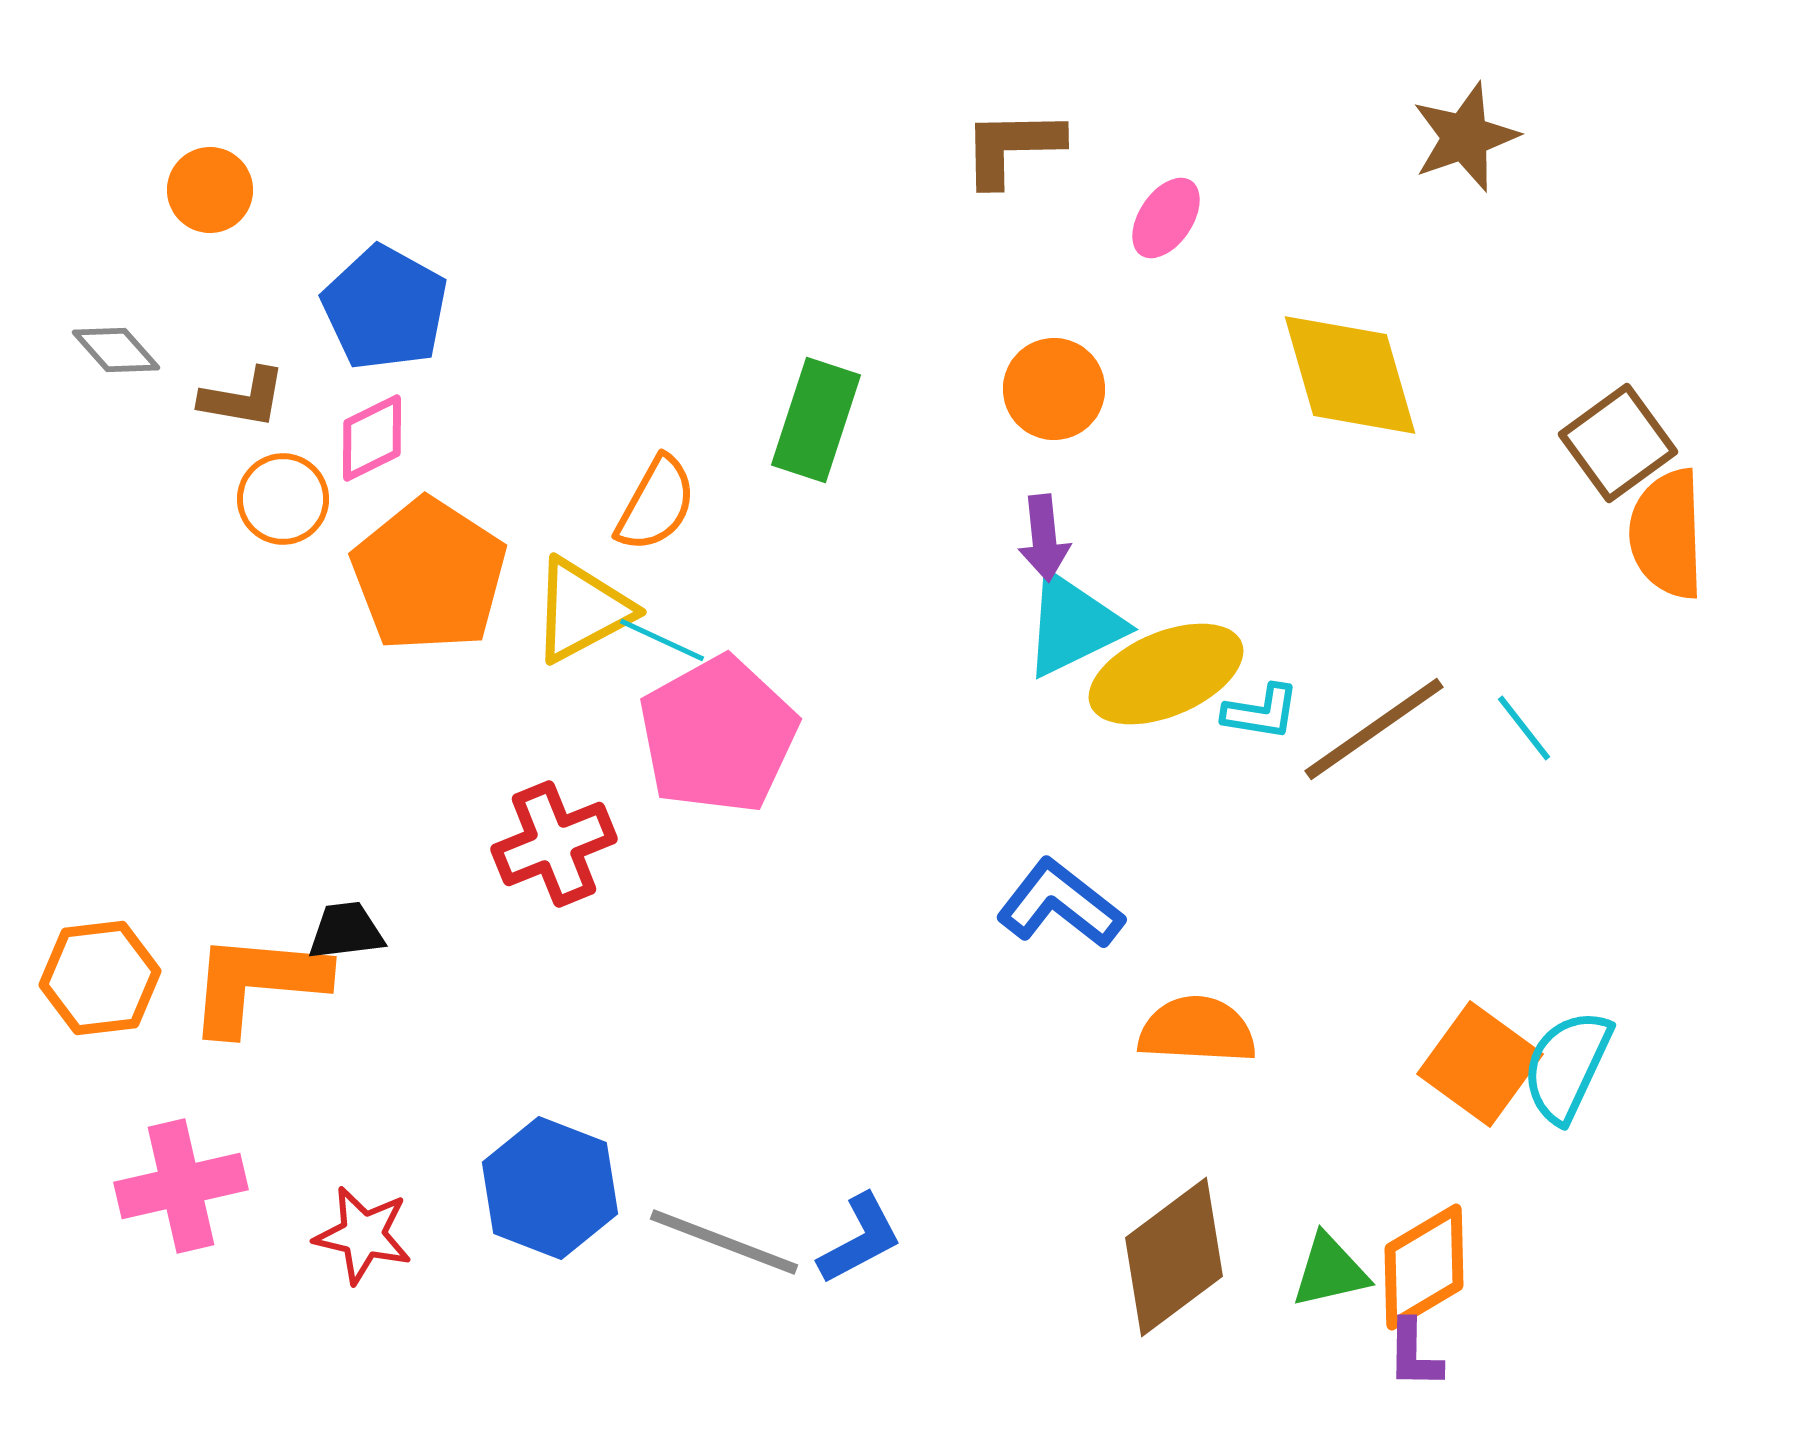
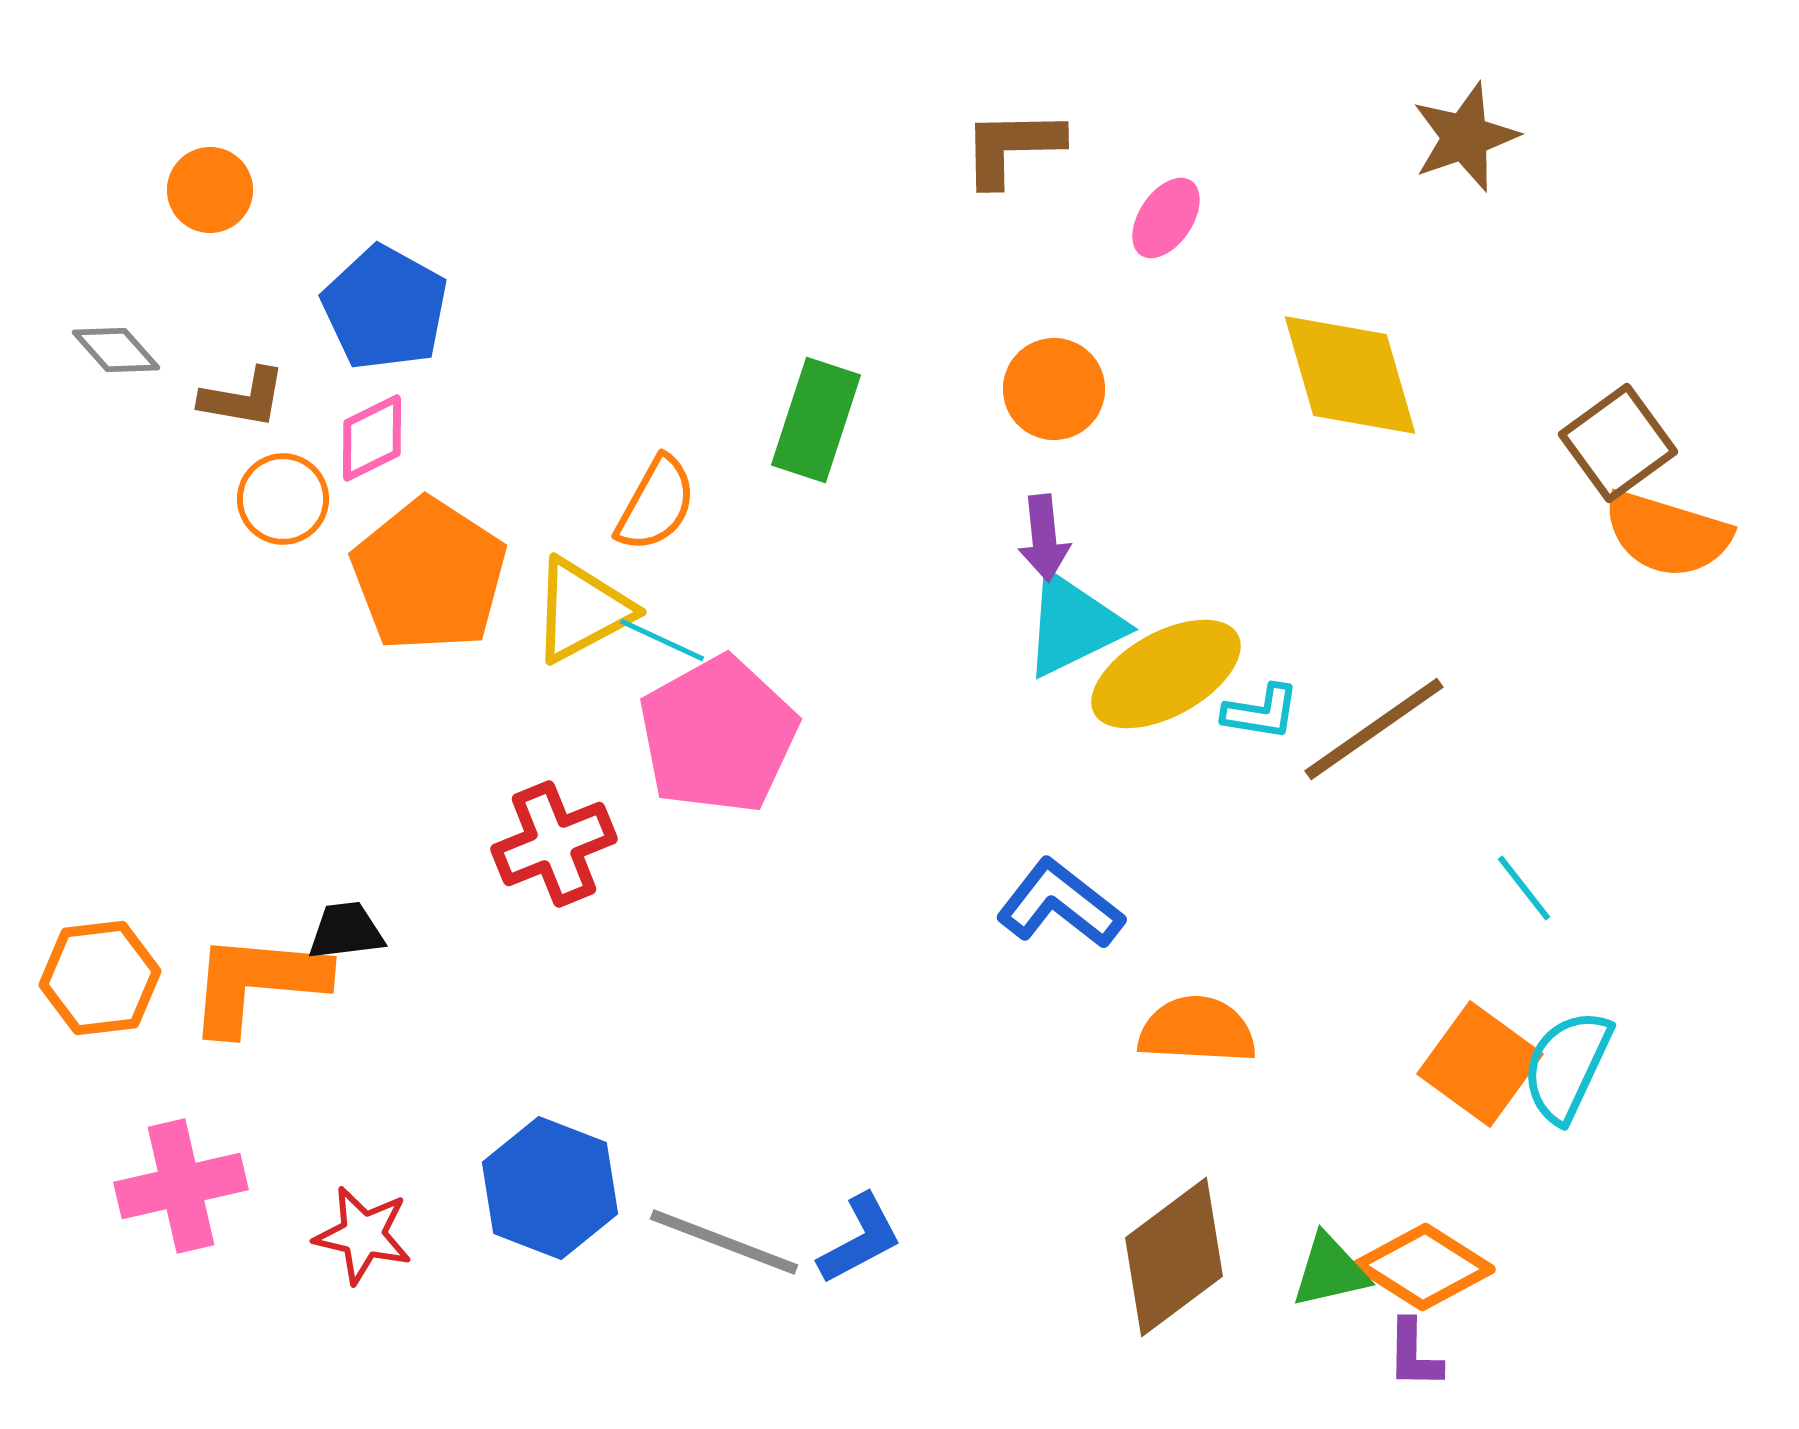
orange semicircle at (1667, 534): rotated 71 degrees counterclockwise
yellow ellipse at (1166, 674): rotated 6 degrees counterclockwise
cyan line at (1524, 728): moved 160 px down
orange diamond at (1424, 1267): rotated 63 degrees clockwise
